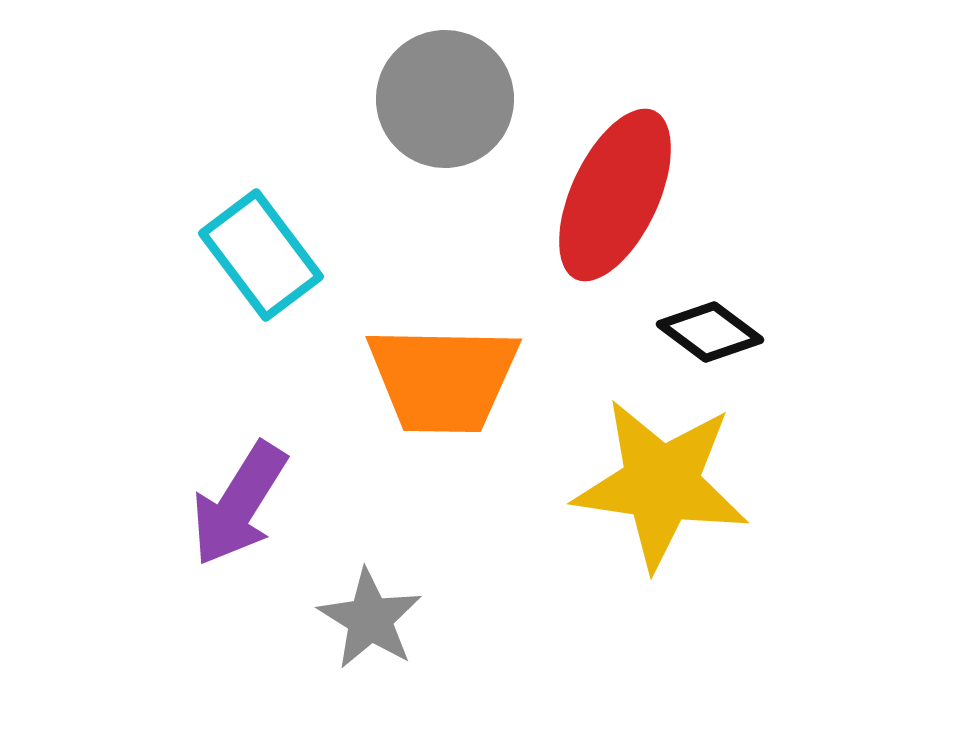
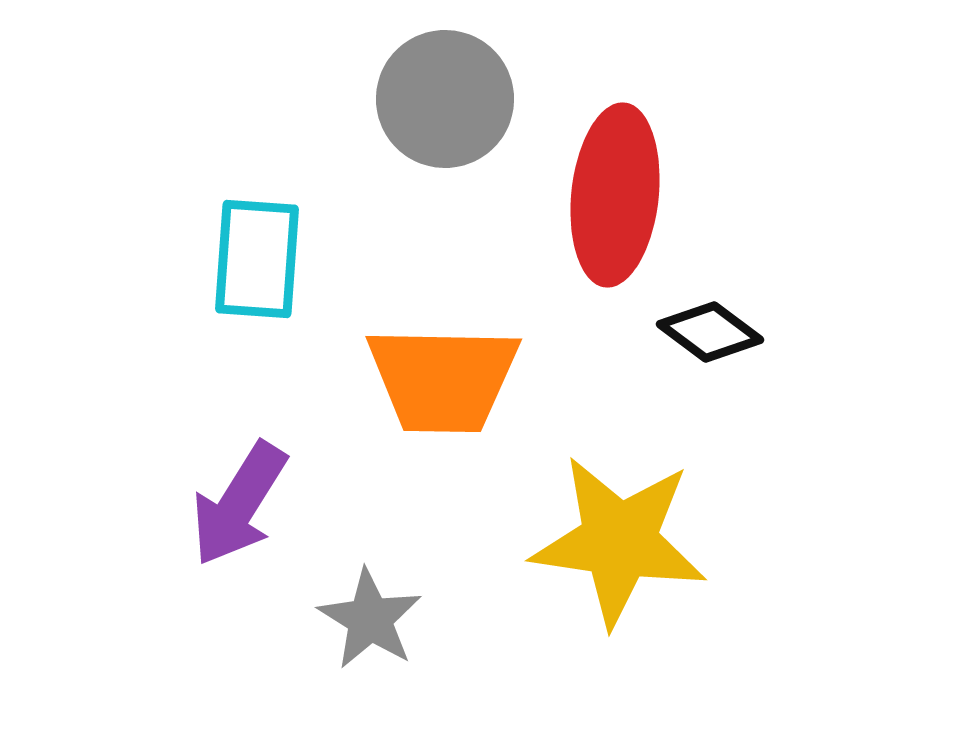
red ellipse: rotated 19 degrees counterclockwise
cyan rectangle: moved 4 px left, 4 px down; rotated 41 degrees clockwise
yellow star: moved 42 px left, 57 px down
